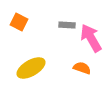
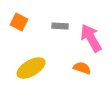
gray rectangle: moved 7 px left, 1 px down
